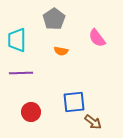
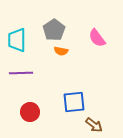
gray pentagon: moved 11 px down
red circle: moved 1 px left
brown arrow: moved 1 px right, 3 px down
